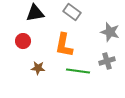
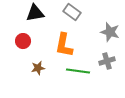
brown star: rotated 16 degrees counterclockwise
